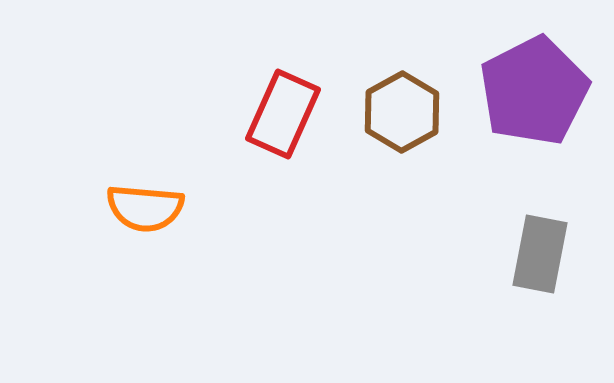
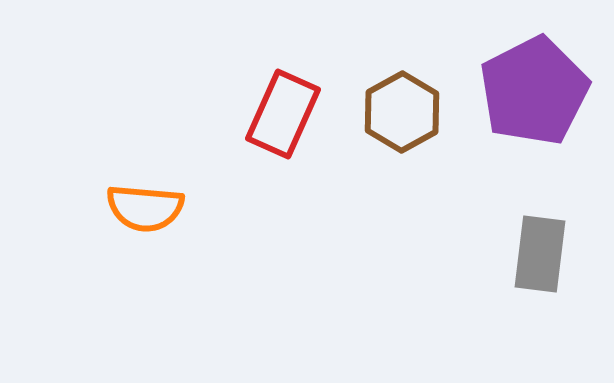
gray rectangle: rotated 4 degrees counterclockwise
